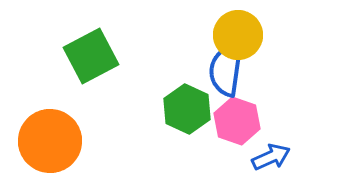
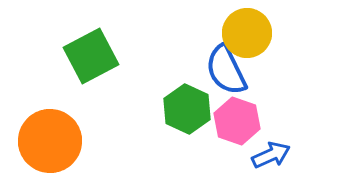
yellow circle: moved 9 px right, 2 px up
blue semicircle: rotated 34 degrees counterclockwise
blue arrow: moved 2 px up
